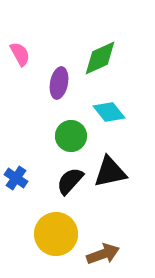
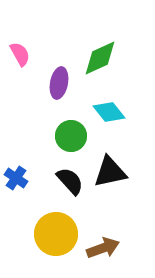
black semicircle: rotated 96 degrees clockwise
brown arrow: moved 6 px up
